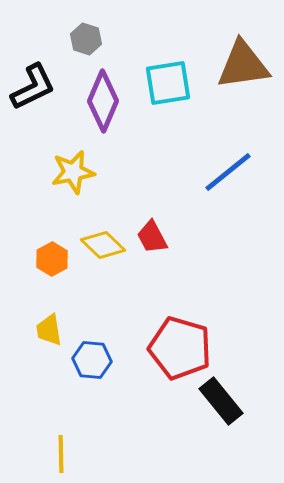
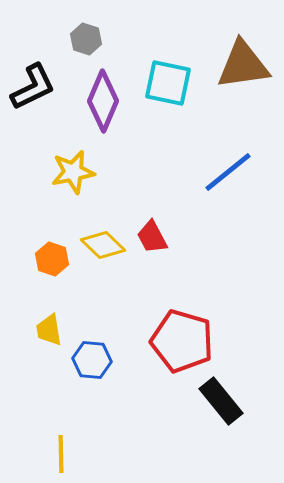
cyan square: rotated 21 degrees clockwise
orange hexagon: rotated 12 degrees counterclockwise
red pentagon: moved 2 px right, 7 px up
